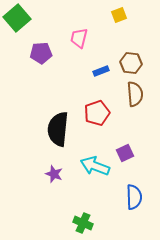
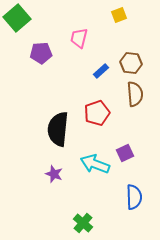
blue rectangle: rotated 21 degrees counterclockwise
cyan arrow: moved 2 px up
green cross: rotated 18 degrees clockwise
